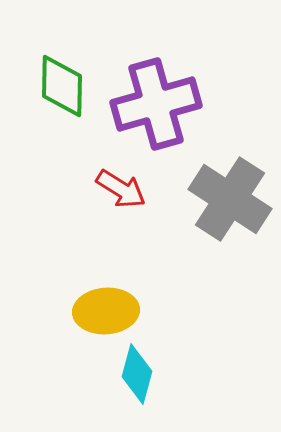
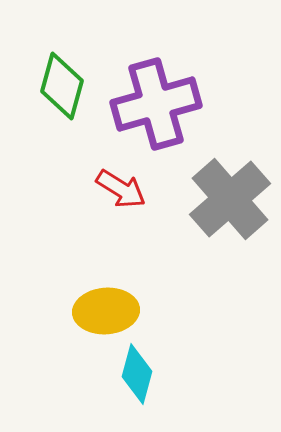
green diamond: rotated 14 degrees clockwise
gray cross: rotated 16 degrees clockwise
